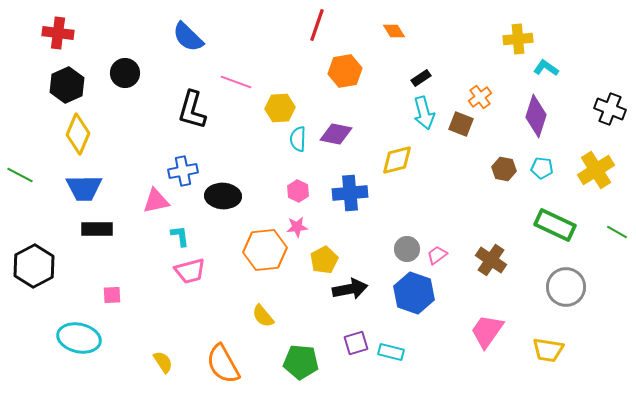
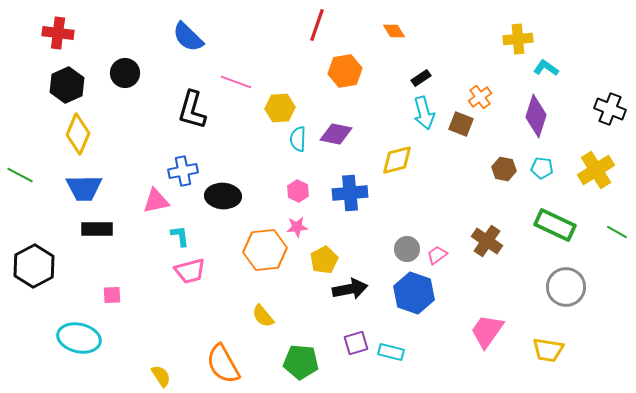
brown cross at (491, 260): moved 4 px left, 19 px up
yellow semicircle at (163, 362): moved 2 px left, 14 px down
